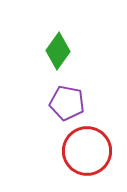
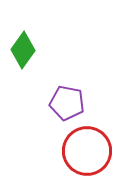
green diamond: moved 35 px left, 1 px up
